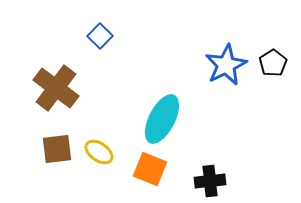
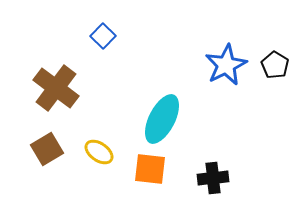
blue square: moved 3 px right
black pentagon: moved 2 px right, 2 px down; rotated 8 degrees counterclockwise
brown square: moved 10 px left; rotated 24 degrees counterclockwise
orange square: rotated 16 degrees counterclockwise
black cross: moved 3 px right, 3 px up
